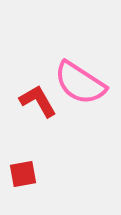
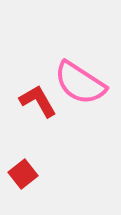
red square: rotated 28 degrees counterclockwise
